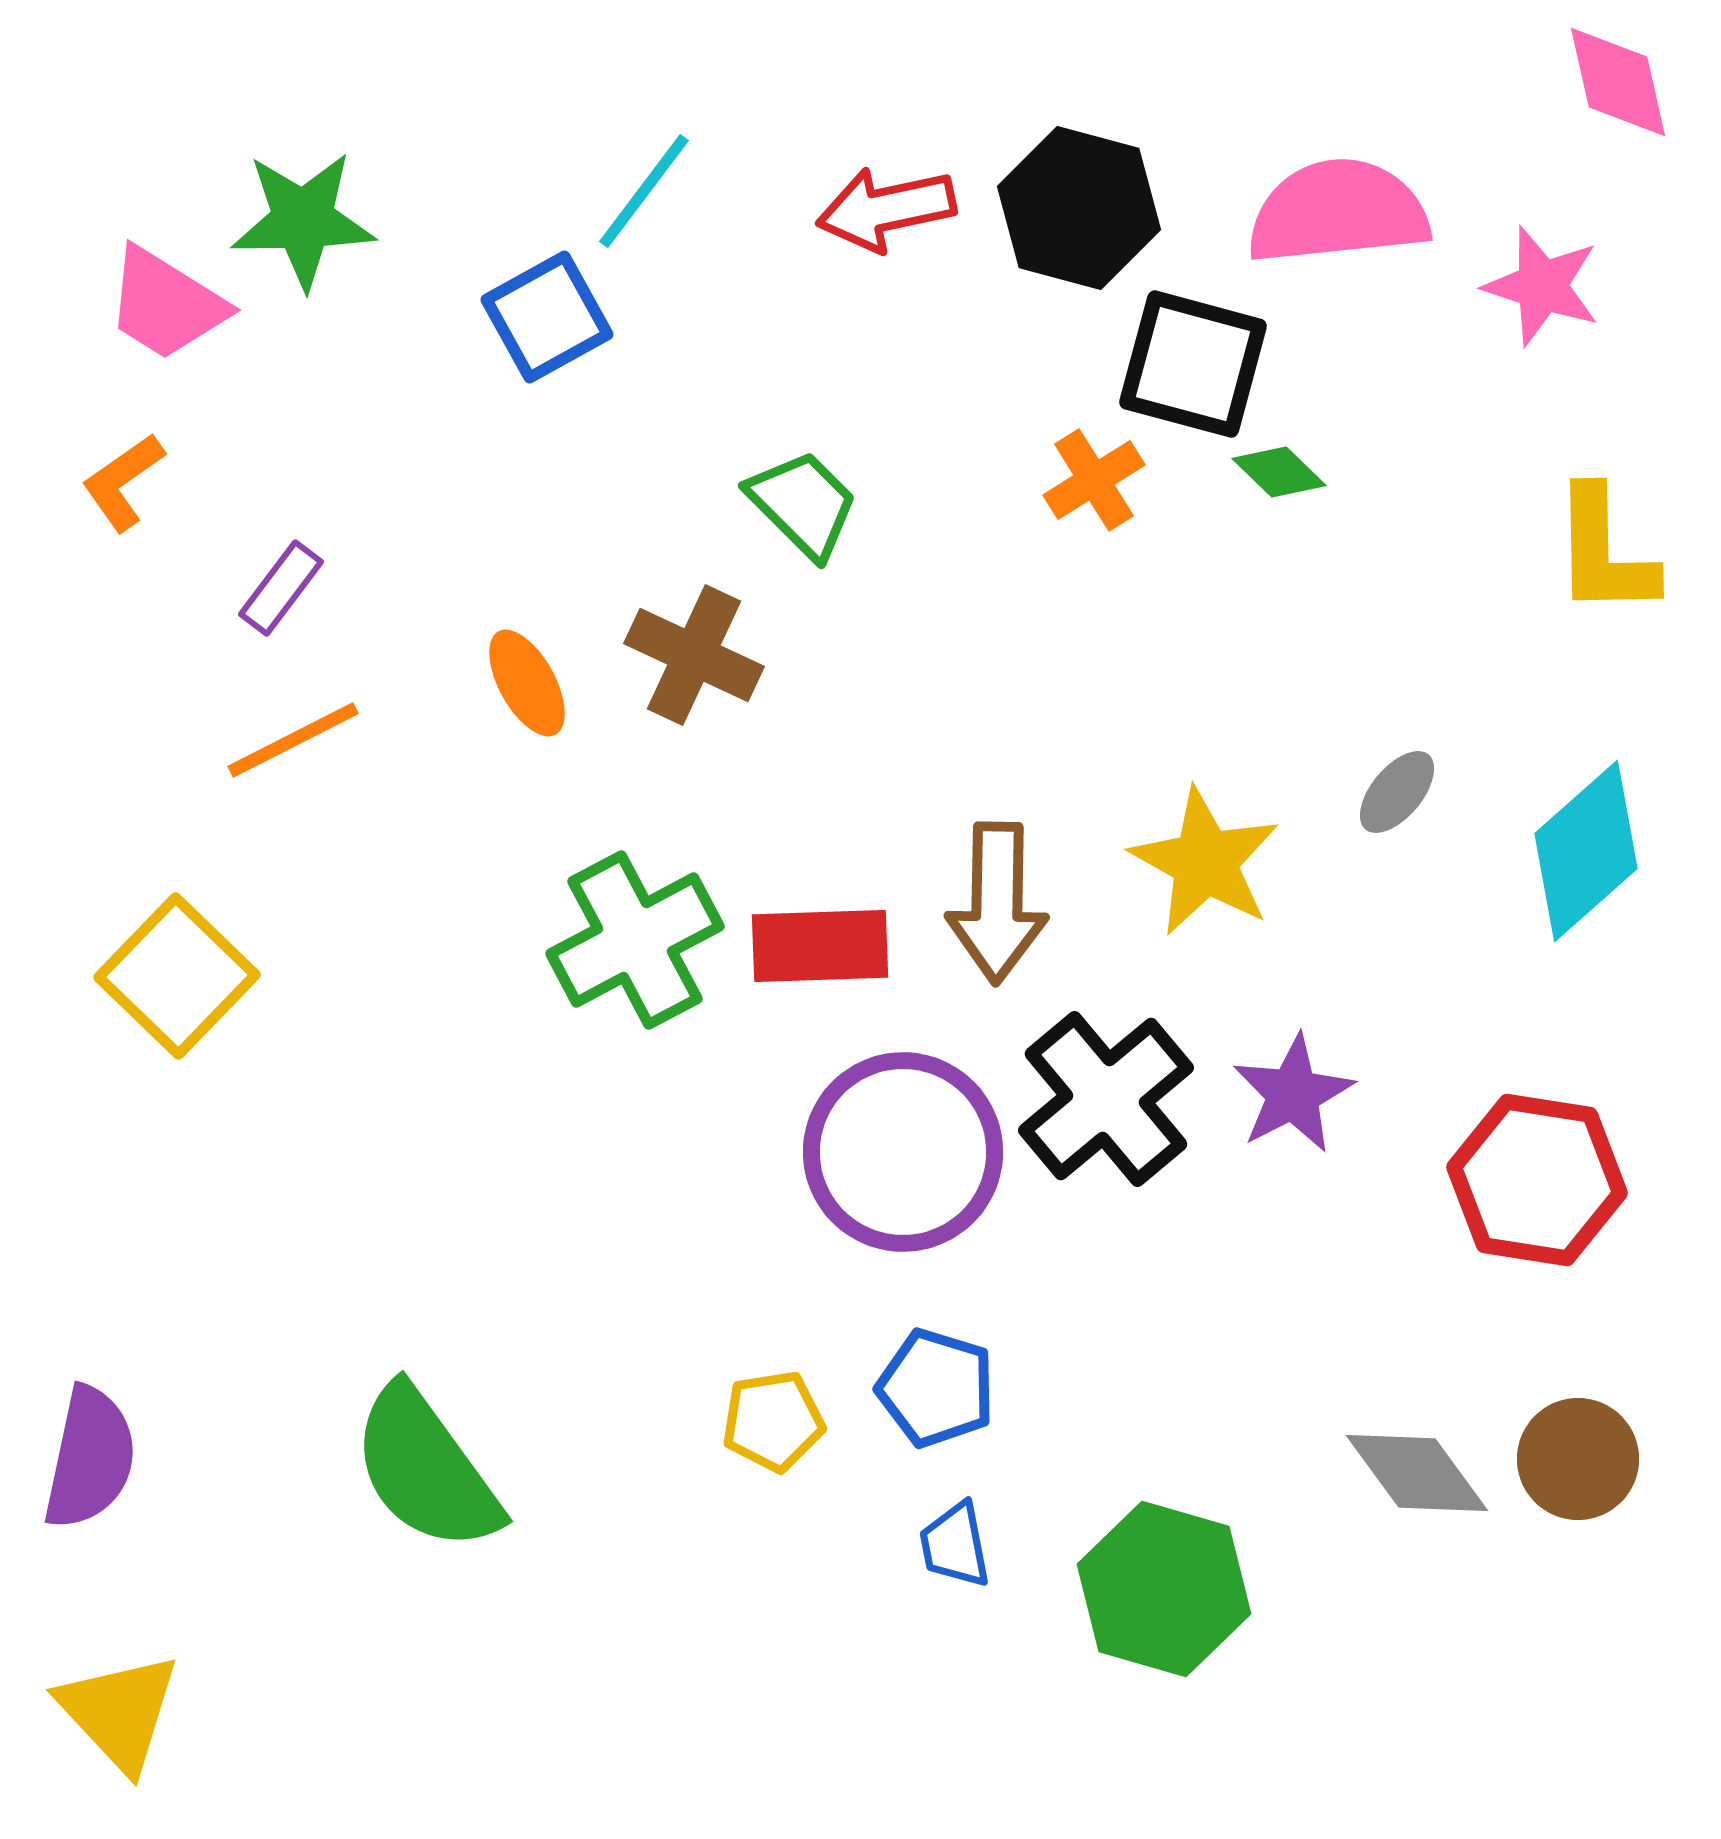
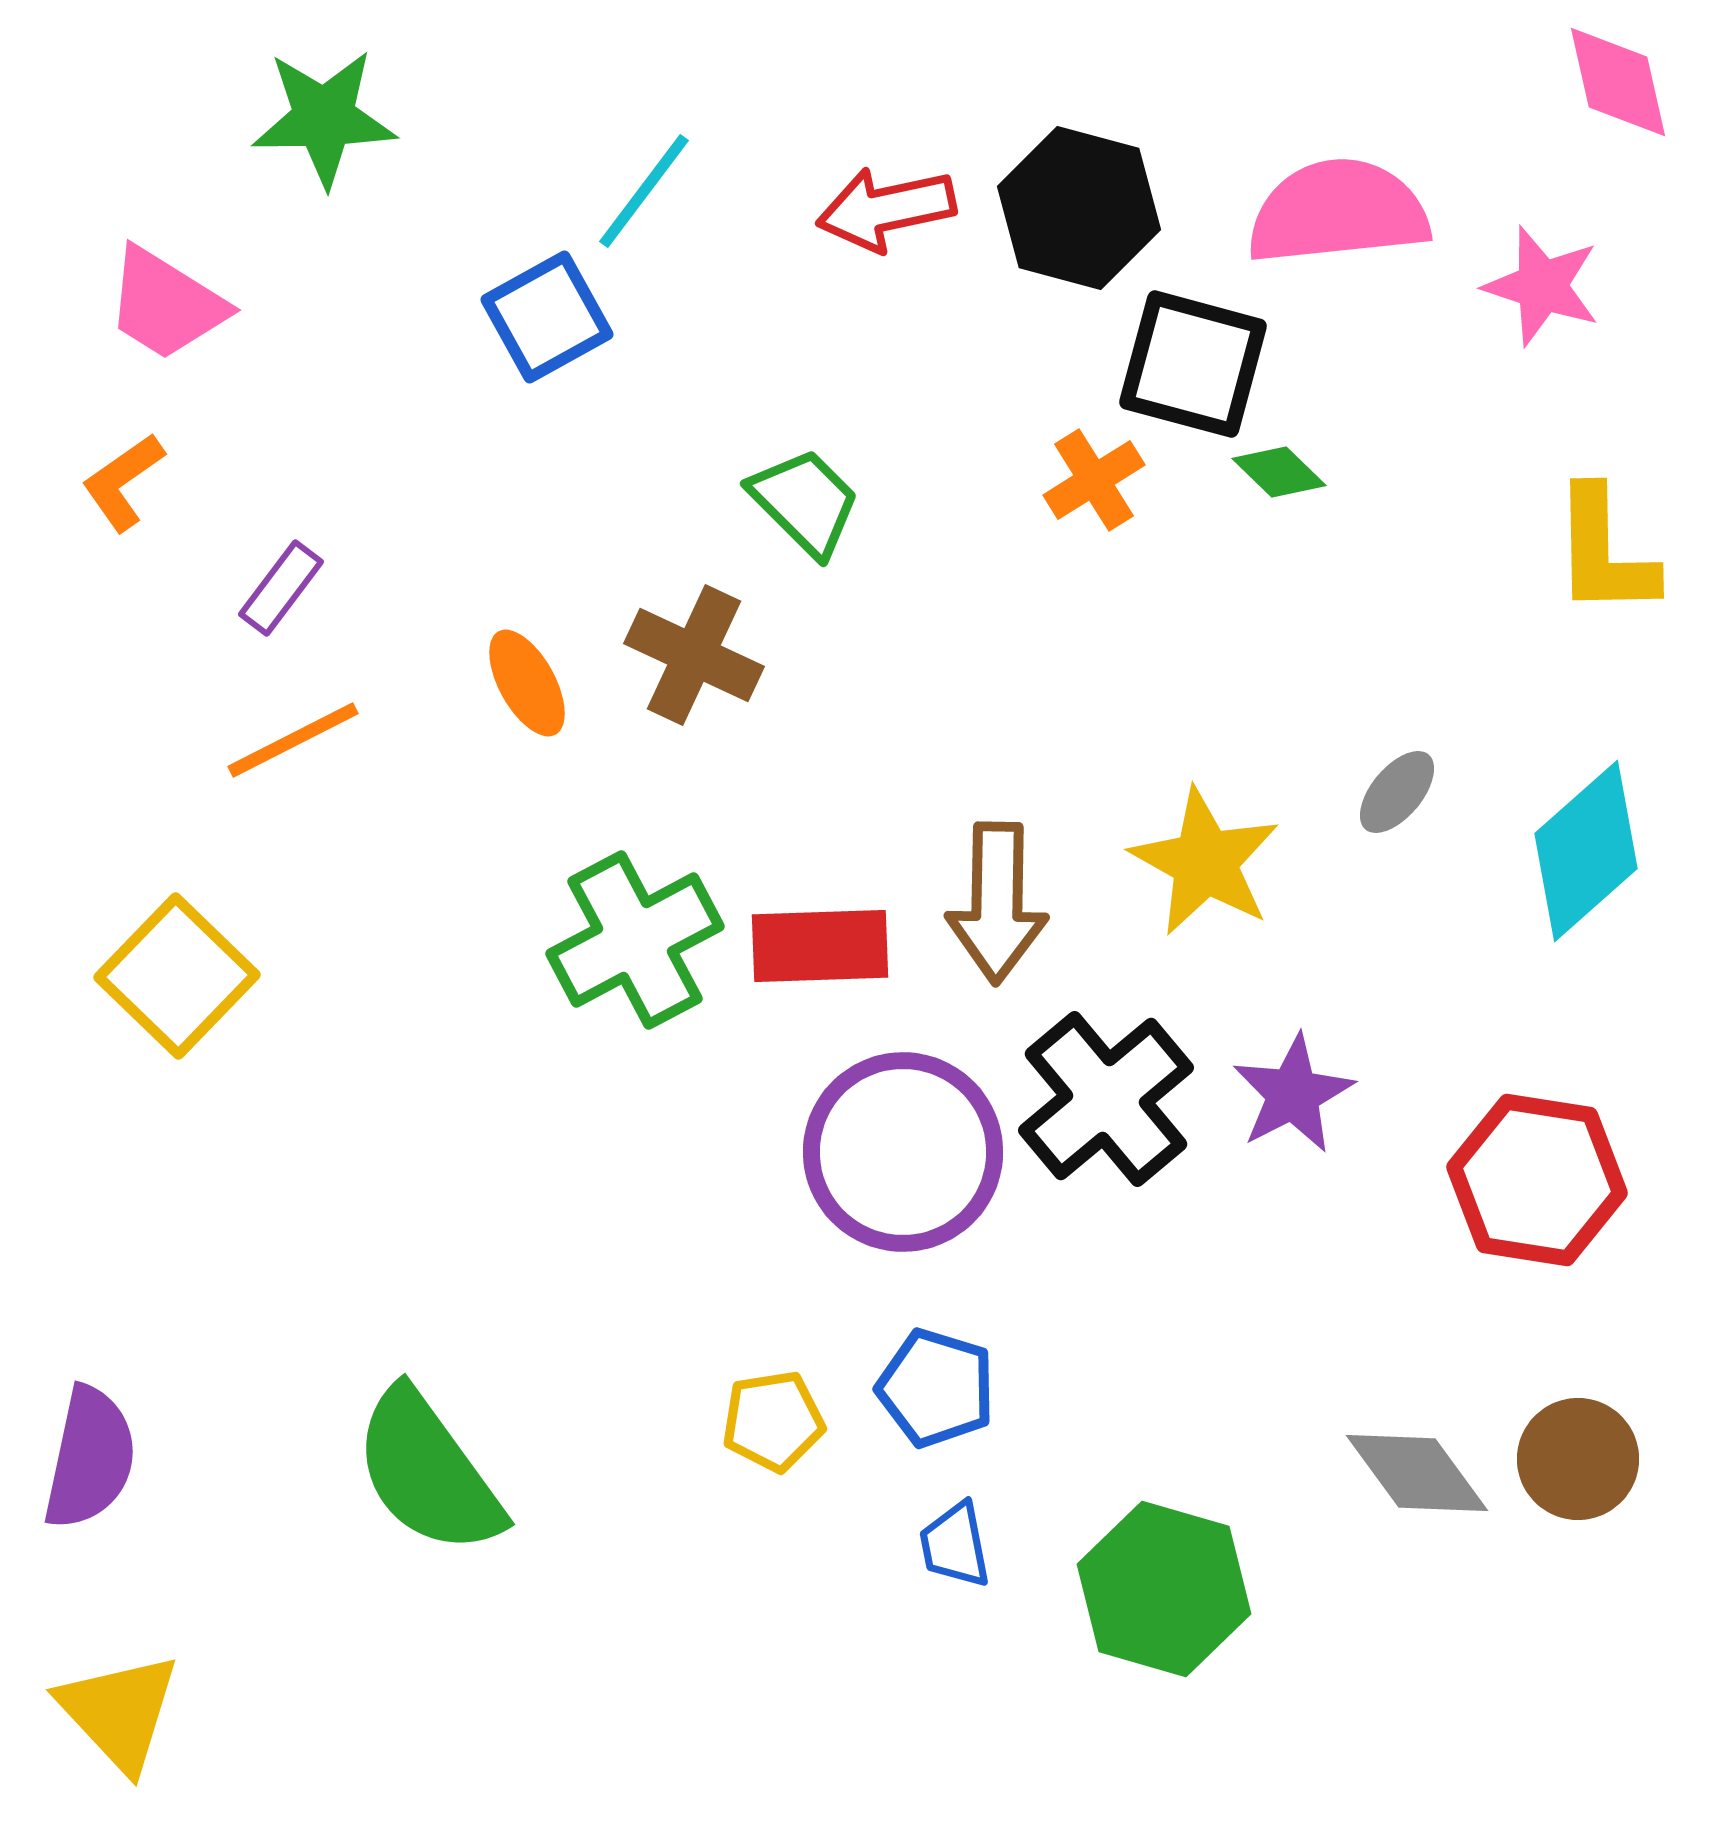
green star: moved 21 px right, 102 px up
green trapezoid: moved 2 px right, 2 px up
green semicircle: moved 2 px right, 3 px down
